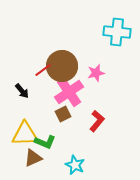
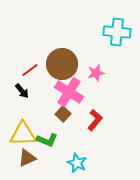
brown circle: moved 2 px up
red line: moved 13 px left
pink cross: rotated 24 degrees counterclockwise
brown square: rotated 21 degrees counterclockwise
red L-shape: moved 2 px left, 1 px up
yellow triangle: moved 2 px left
green L-shape: moved 2 px right, 2 px up
brown triangle: moved 6 px left
cyan star: moved 2 px right, 2 px up
